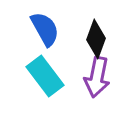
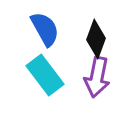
cyan rectangle: moved 1 px up
